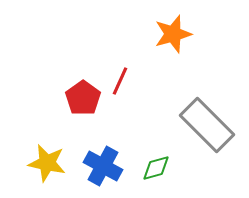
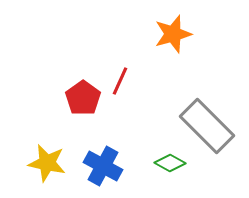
gray rectangle: moved 1 px down
green diamond: moved 14 px right, 5 px up; rotated 44 degrees clockwise
